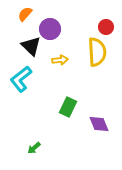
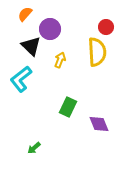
yellow arrow: rotated 63 degrees counterclockwise
